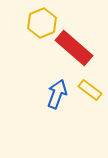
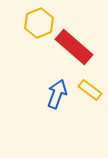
yellow hexagon: moved 3 px left
red rectangle: moved 1 px up
